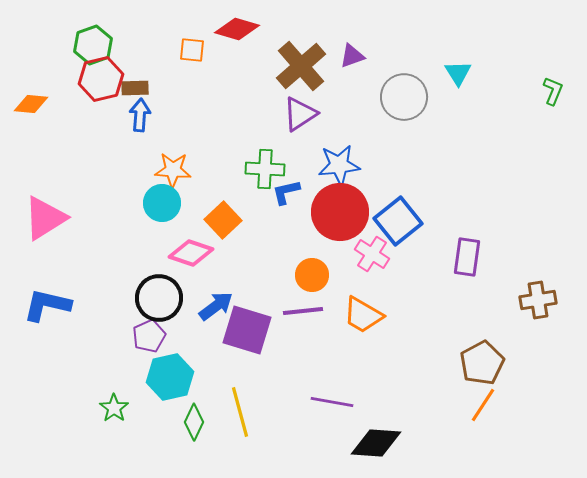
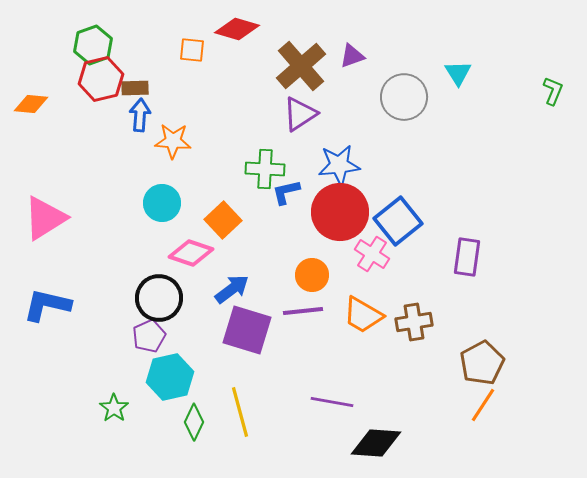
orange star at (173, 170): moved 29 px up
brown cross at (538, 300): moved 124 px left, 22 px down
blue arrow at (216, 306): moved 16 px right, 17 px up
